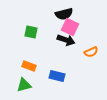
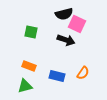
pink square: moved 7 px right, 3 px up
orange semicircle: moved 8 px left, 21 px down; rotated 32 degrees counterclockwise
green triangle: moved 1 px right, 1 px down
